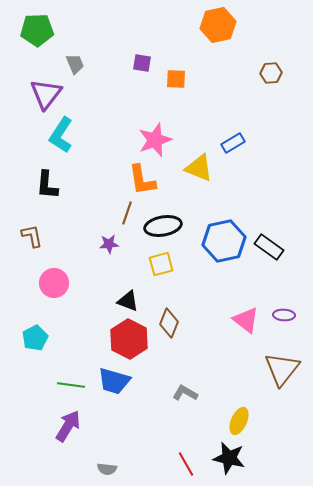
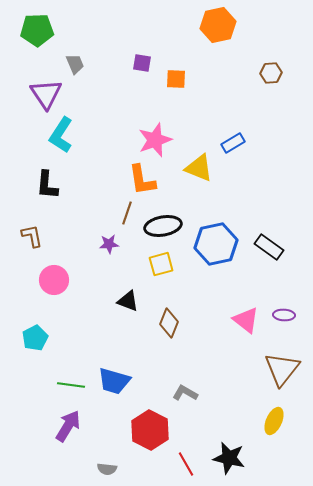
purple triangle: rotated 12 degrees counterclockwise
blue hexagon: moved 8 px left, 3 px down
pink circle: moved 3 px up
red hexagon: moved 21 px right, 91 px down
yellow ellipse: moved 35 px right
